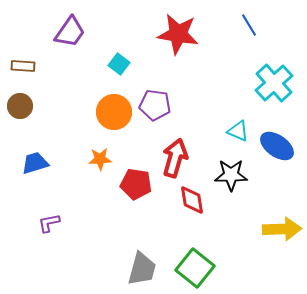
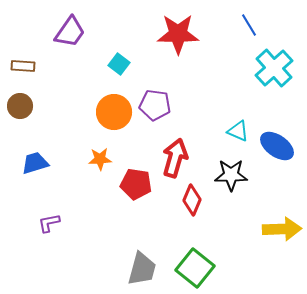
red star: rotated 9 degrees counterclockwise
cyan cross: moved 15 px up
red diamond: rotated 32 degrees clockwise
